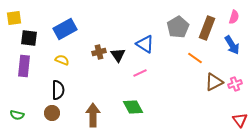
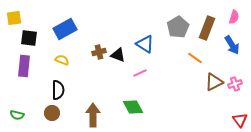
black triangle: rotated 35 degrees counterclockwise
